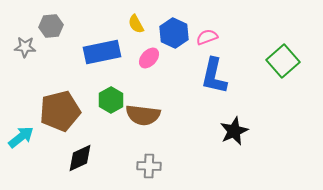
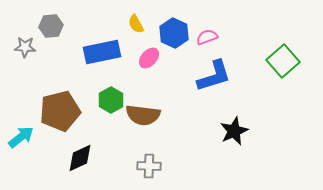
blue L-shape: rotated 120 degrees counterclockwise
